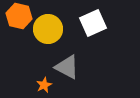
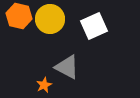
white square: moved 1 px right, 3 px down
yellow circle: moved 2 px right, 10 px up
